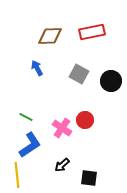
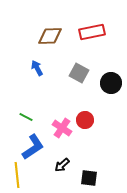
gray square: moved 1 px up
black circle: moved 2 px down
blue L-shape: moved 3 px right, 2 px down
